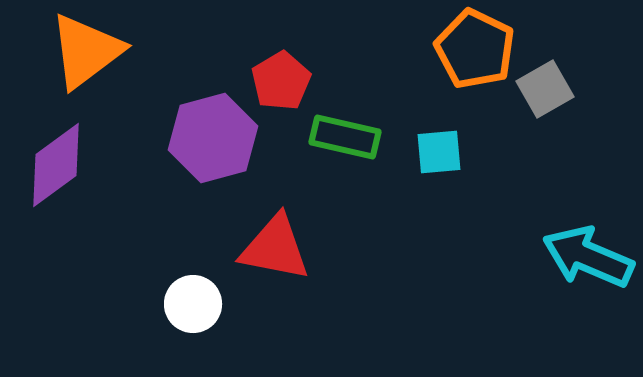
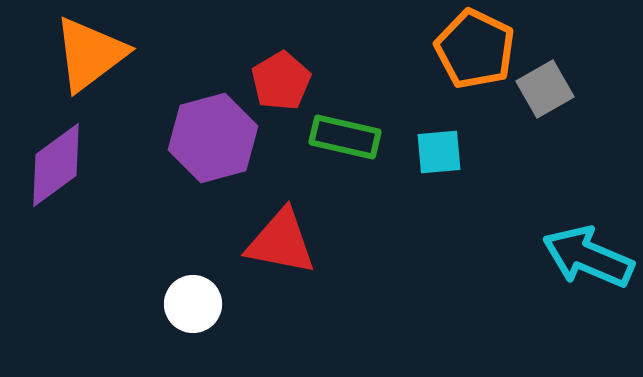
orange triangle: moved 4 px right, 3 px down
red triangle: moved 6 px right, 6 px up
